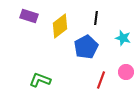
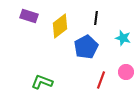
green L-shape: moved 2 px right, 2 px down
